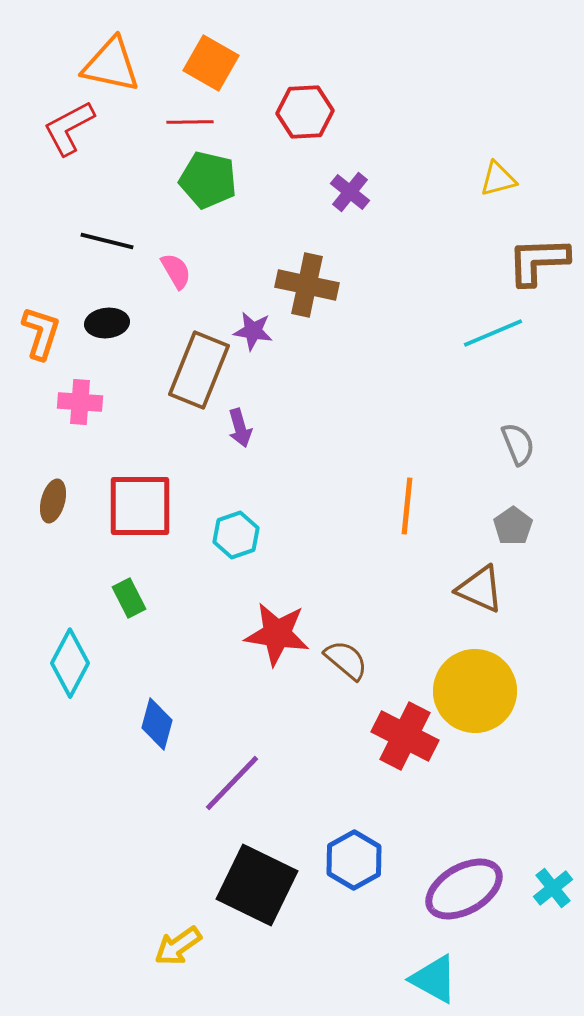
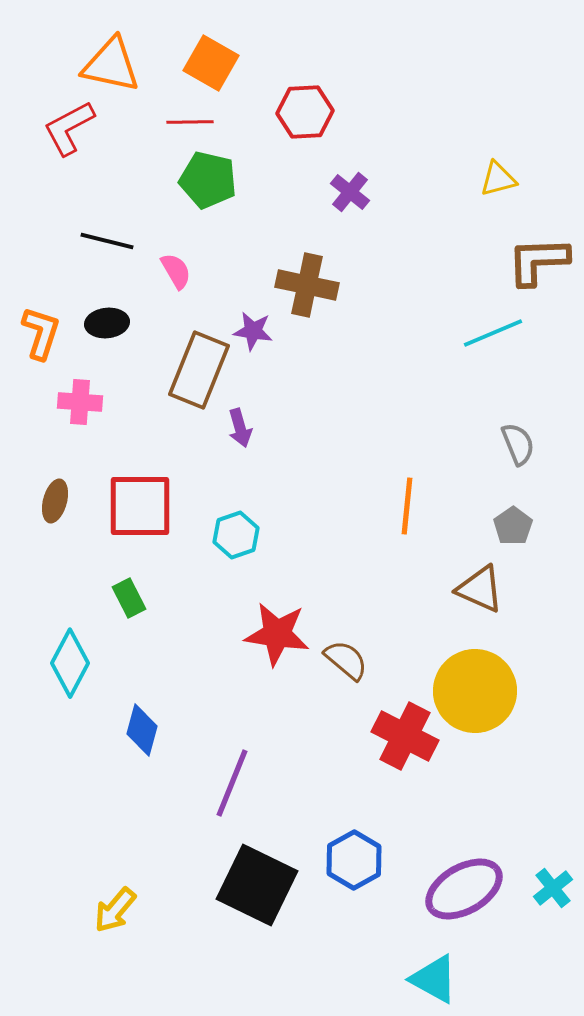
brown ellipse: moved 2 px right
blue diamond: moved 15 px left, 6 px down
purple line: rotated 22 degrees counterclockwise
yellow arrow: moved 63 px left, 36 px up; rotated 15 degrees counterclockwise
